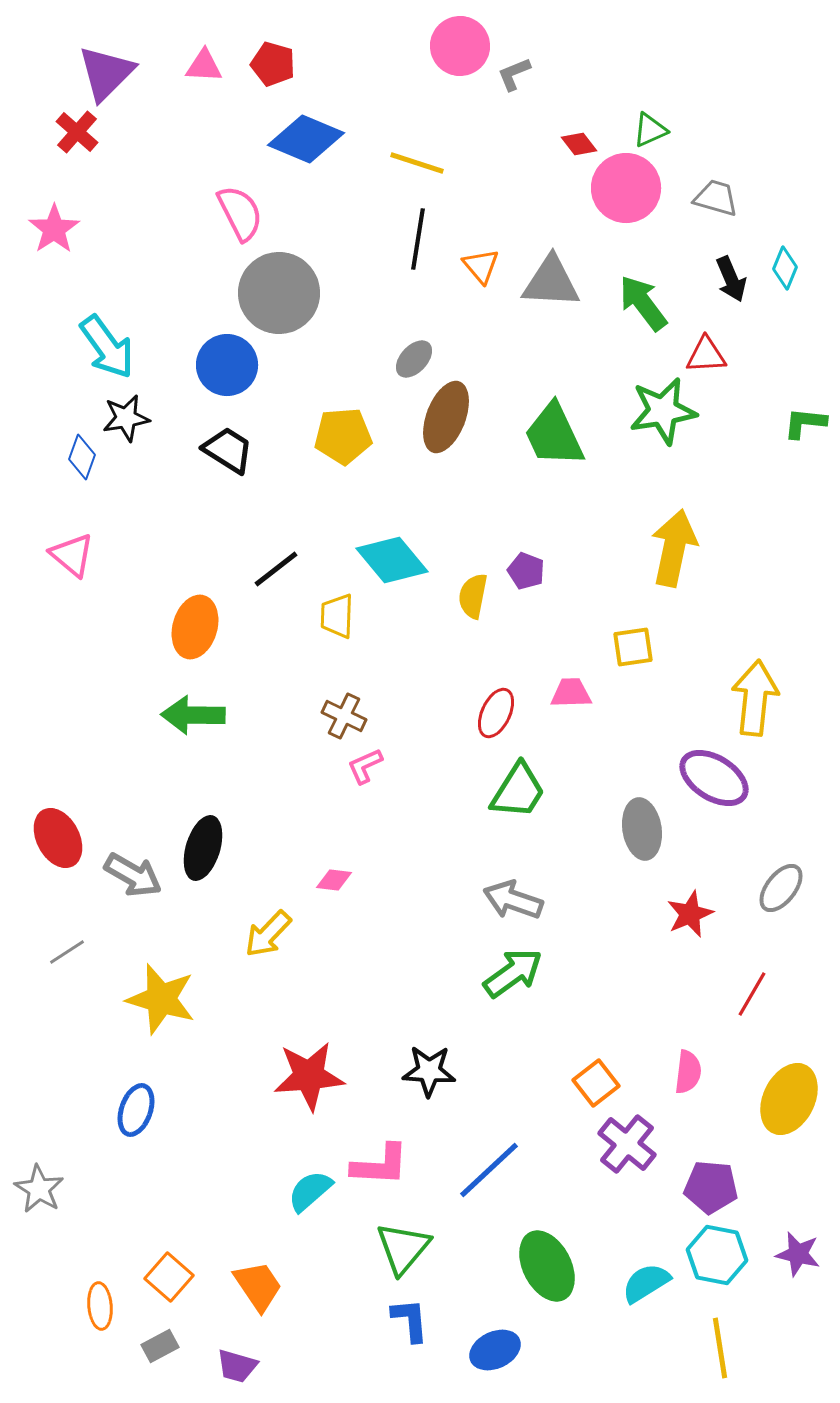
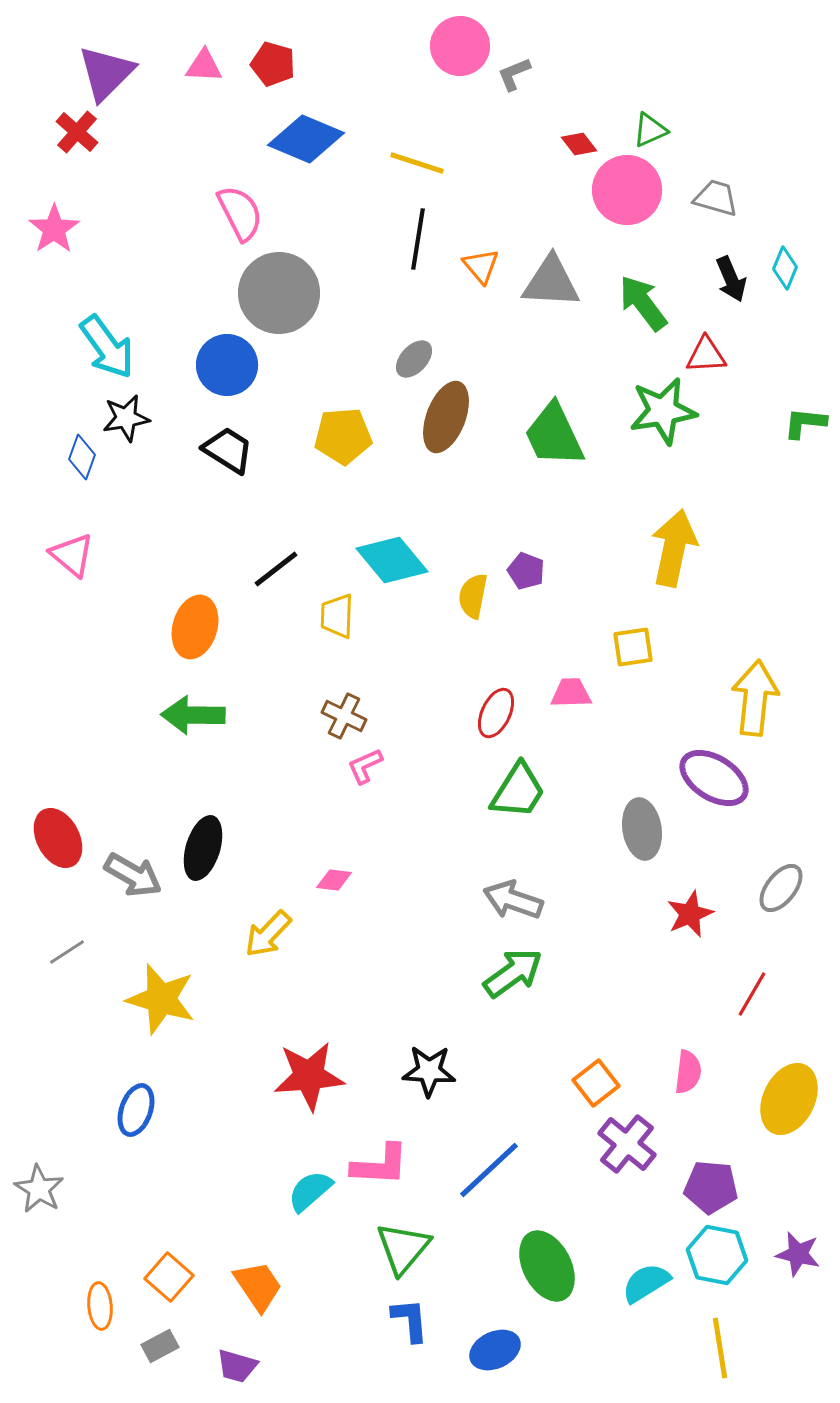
pink circle at (626, 188): moved 1 px right, 2 px down
